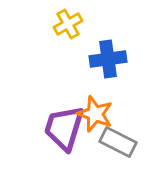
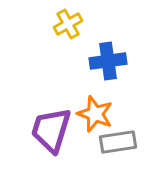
blue cross: moved 2 px down
purple trapezoid: moved 13 px left, 2 px down
gray rectangle: rotated 36 degrees counterclockwise
